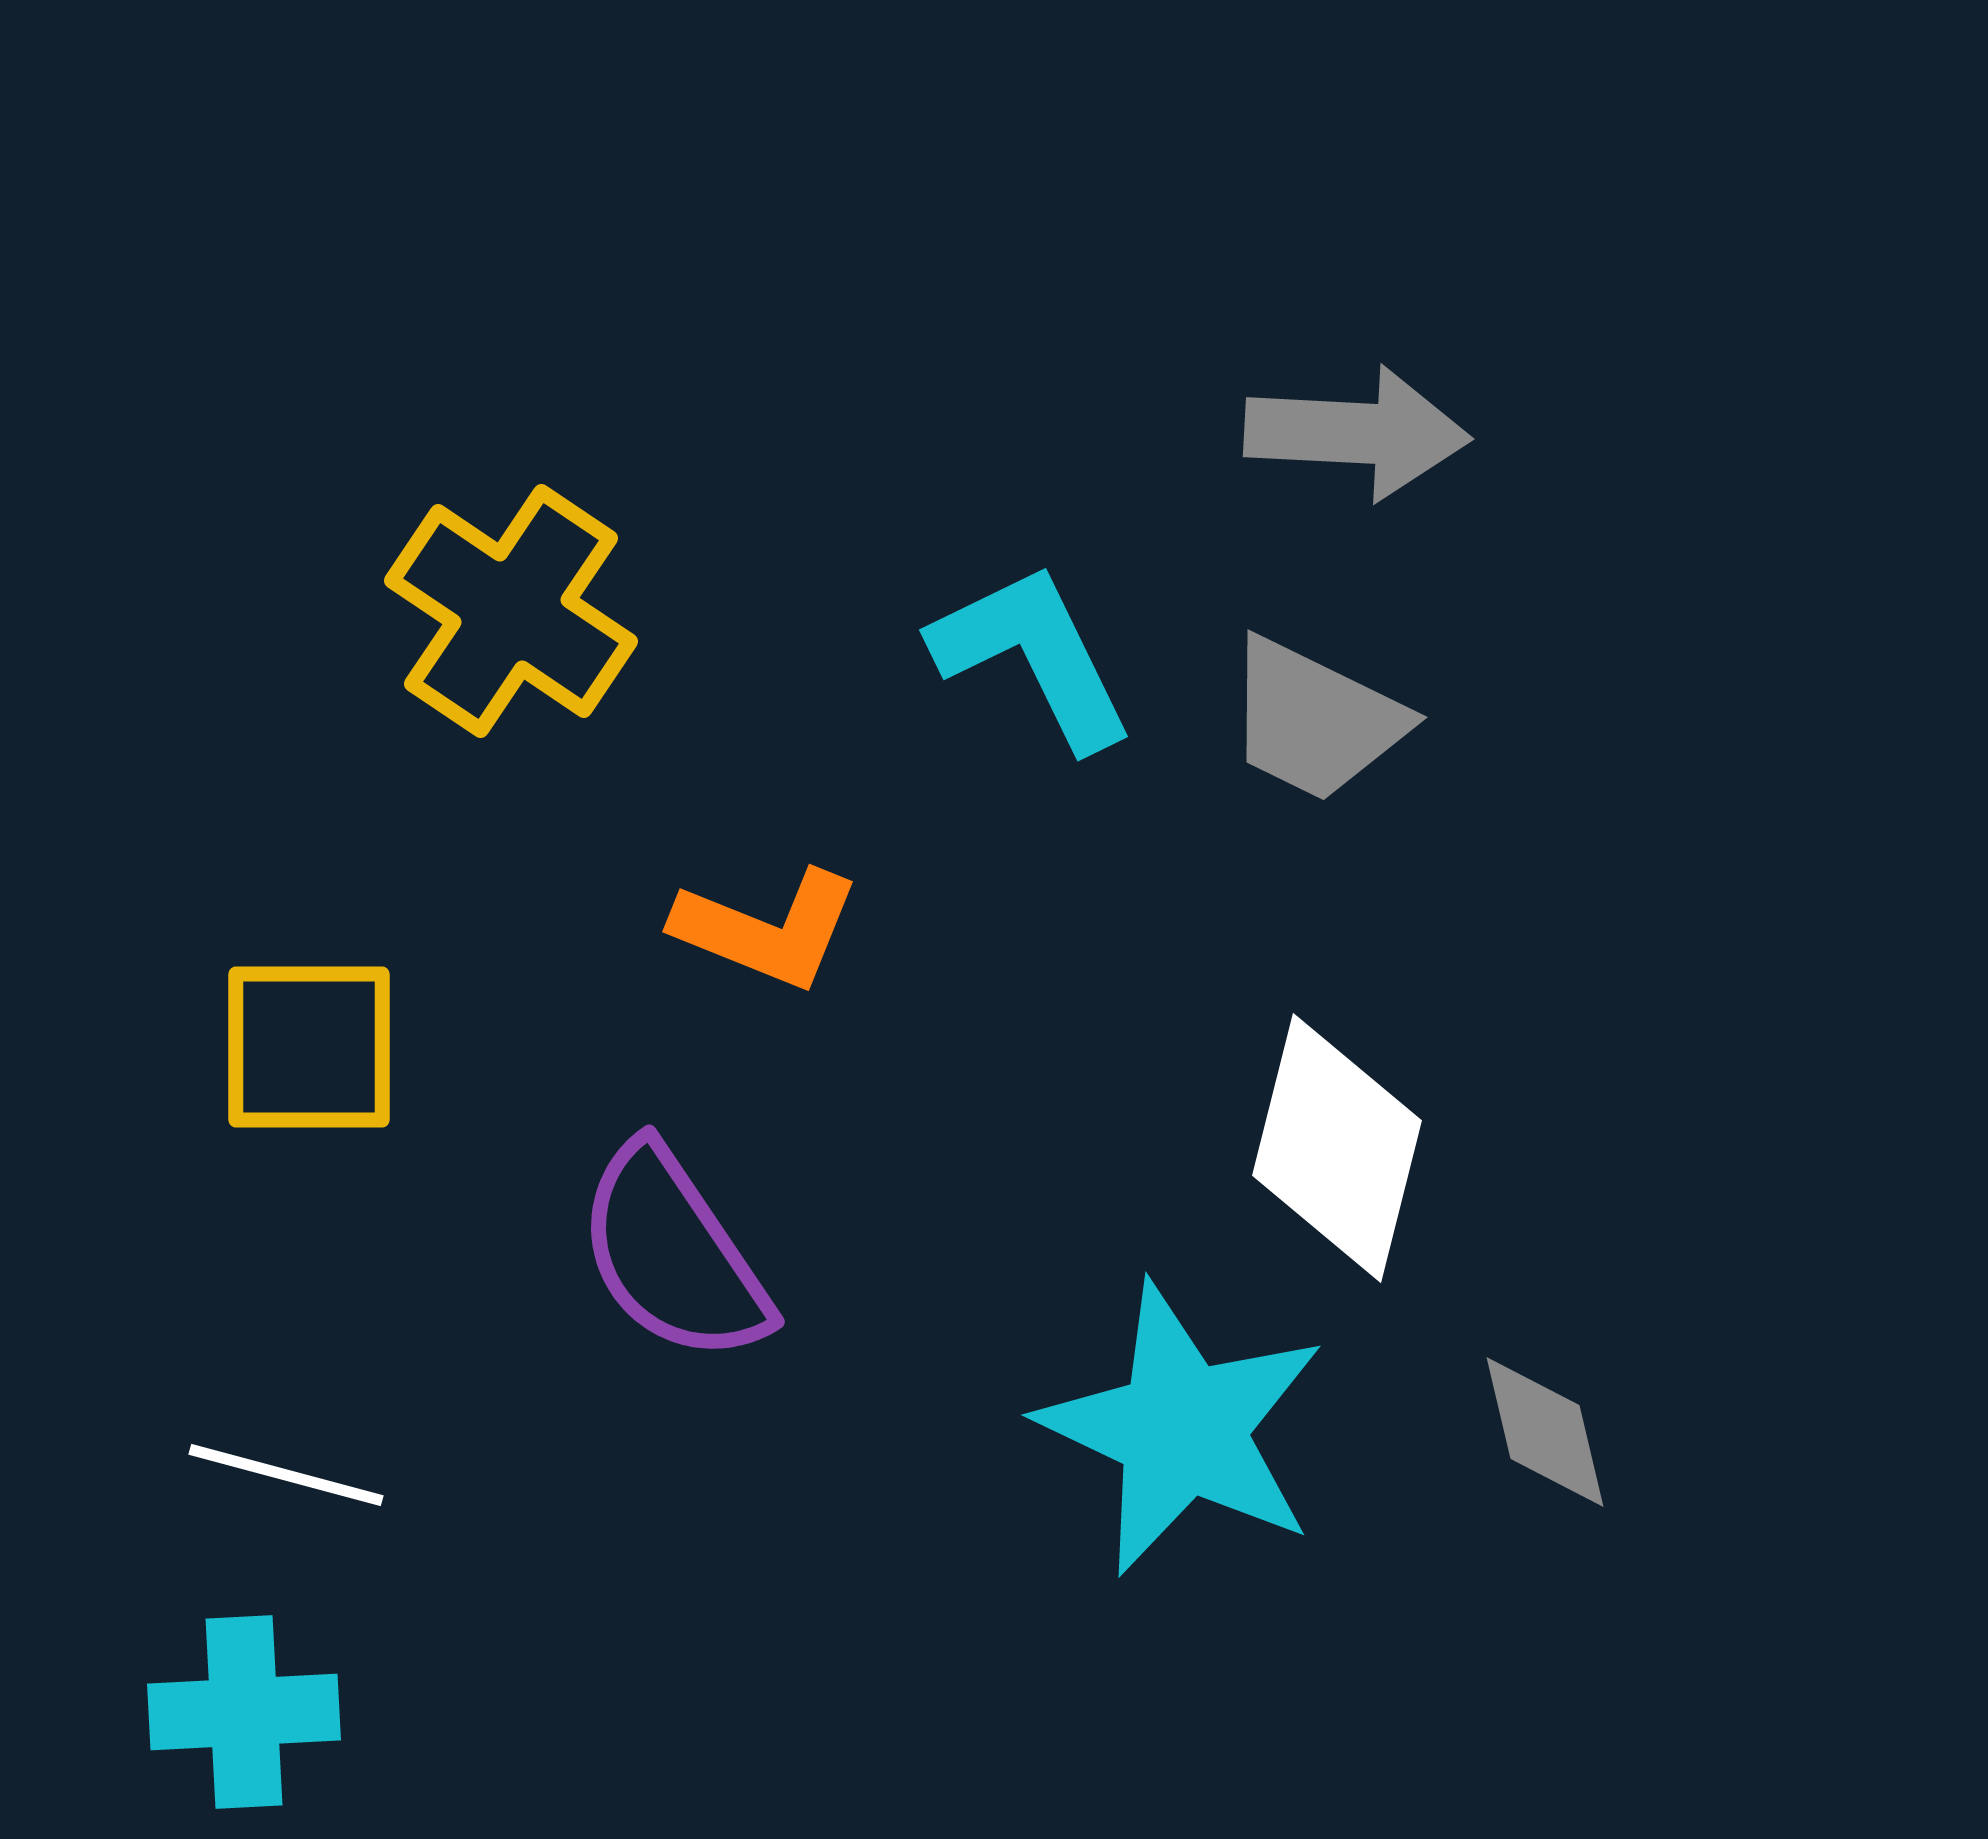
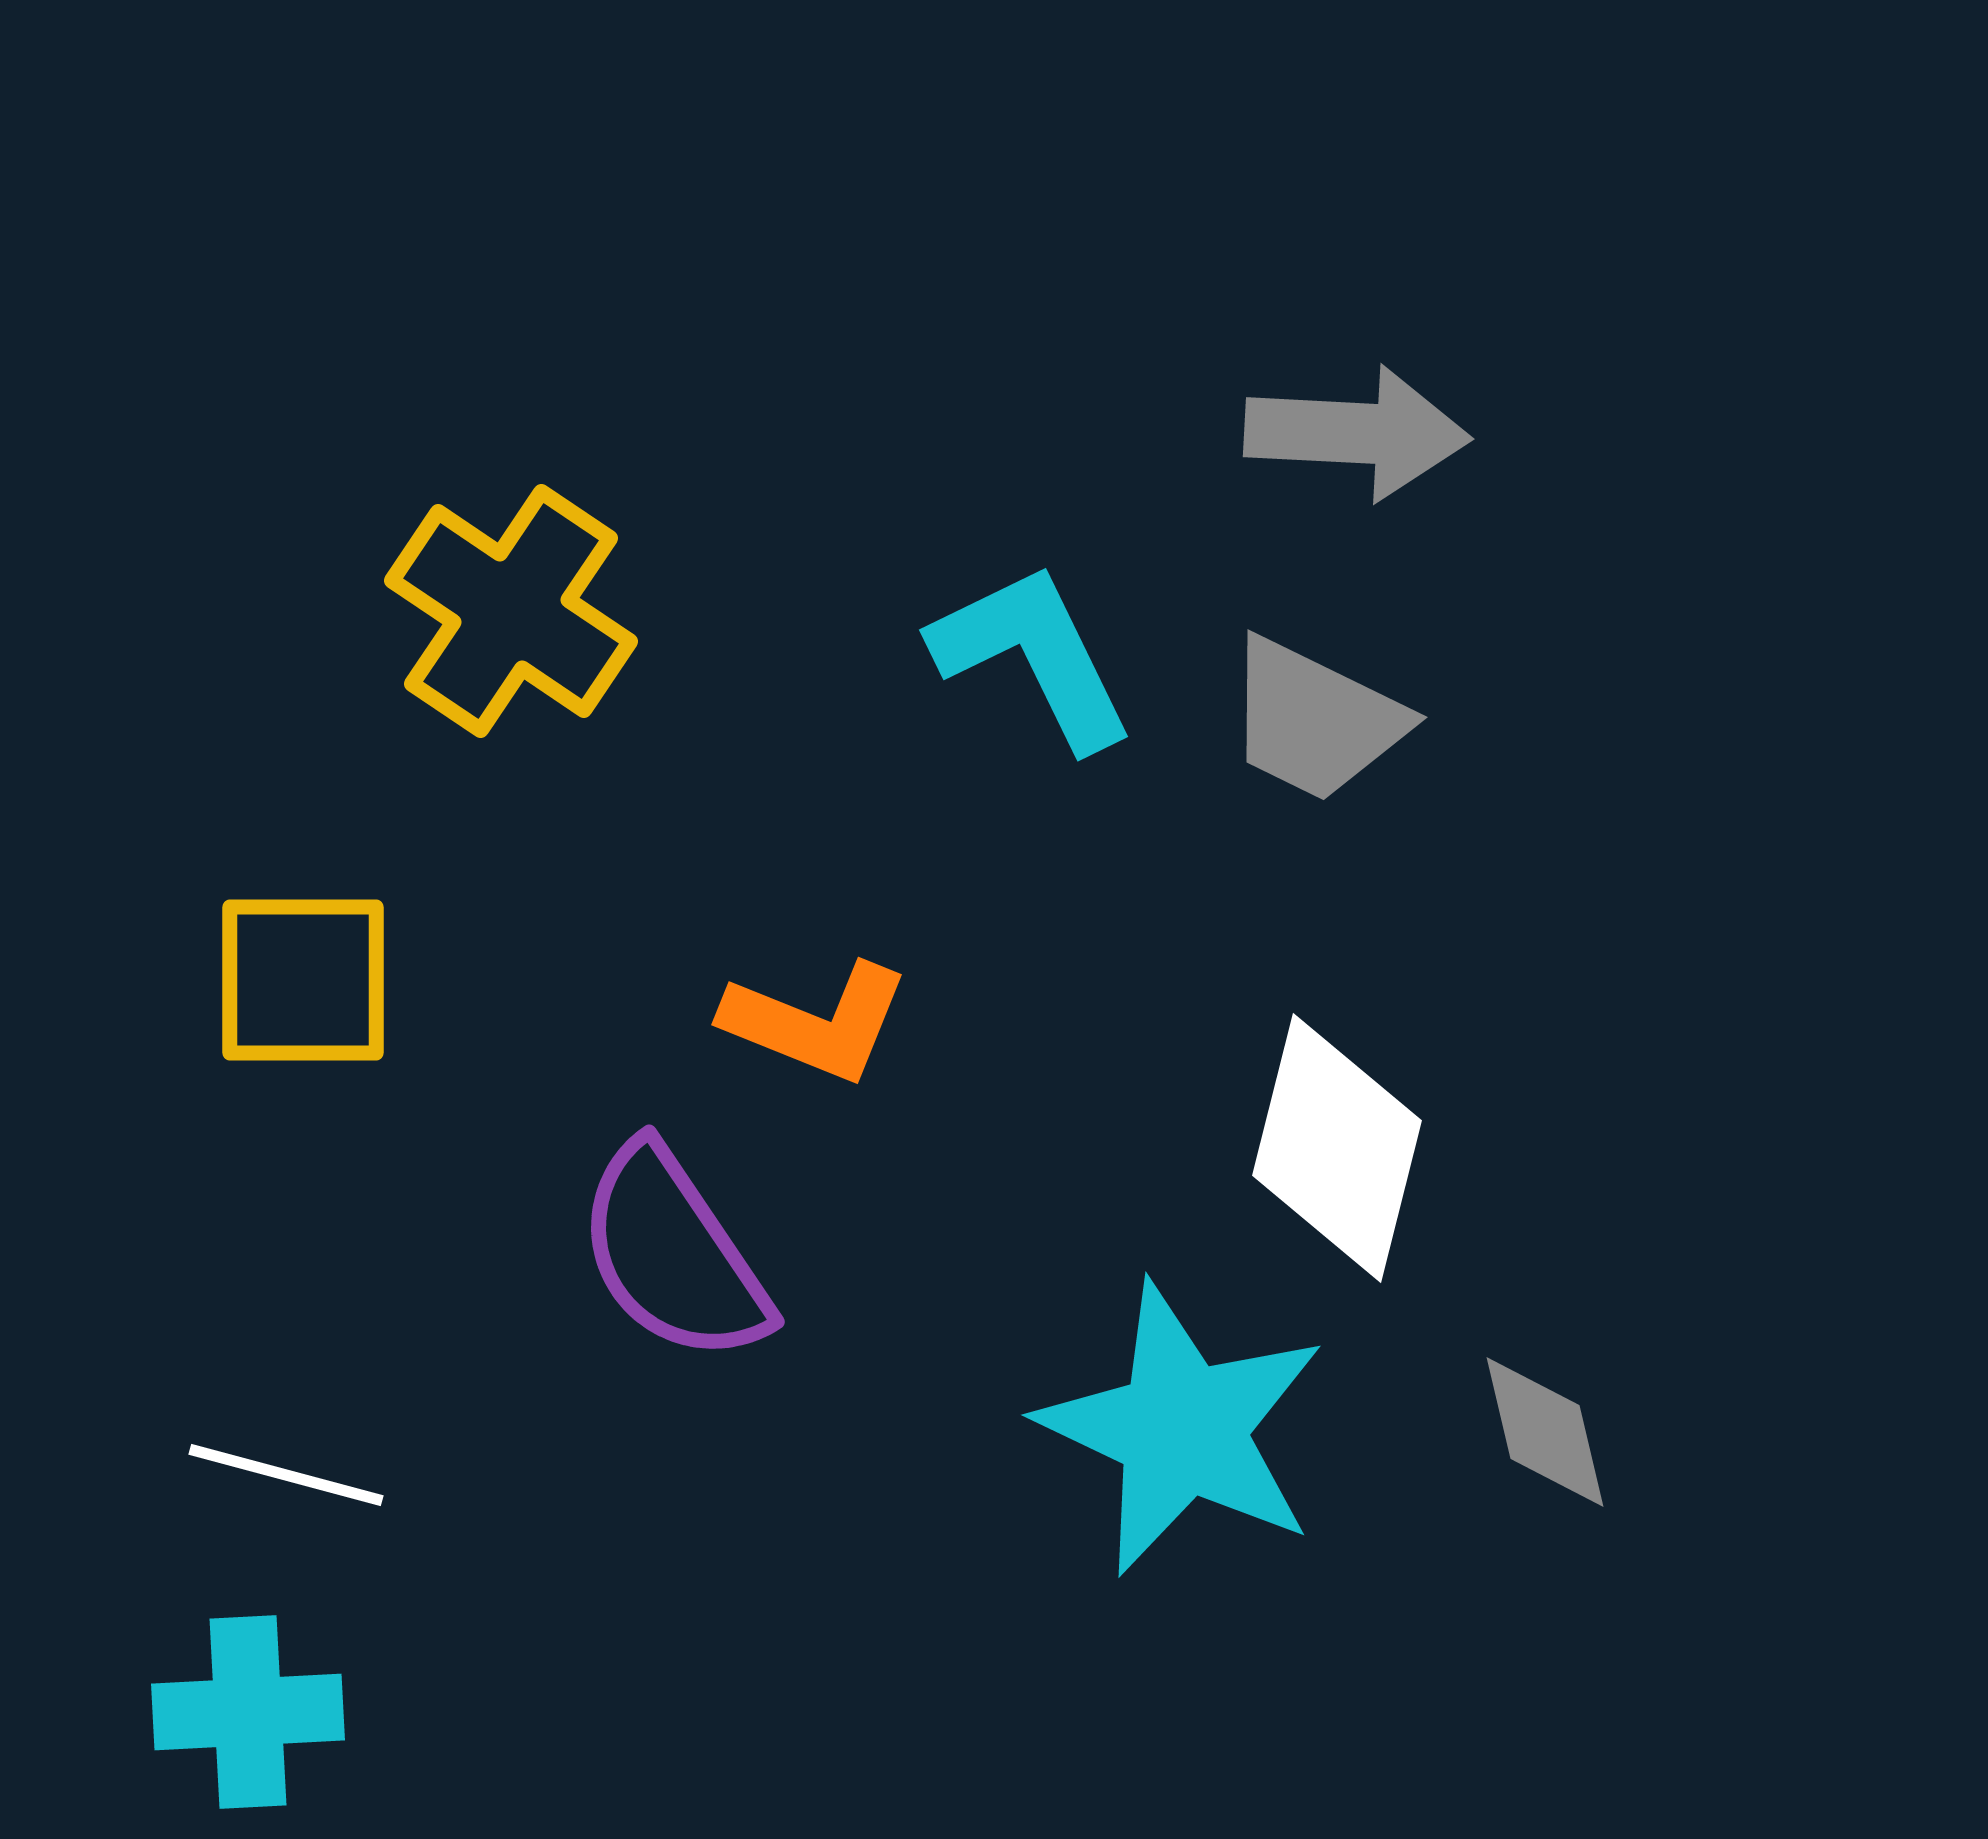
orange L-shape: moved 49 px right, 93 px down
yellow square: moved 6 px left, 67 px up
cyan cross: moved 4 px right
